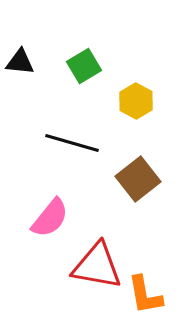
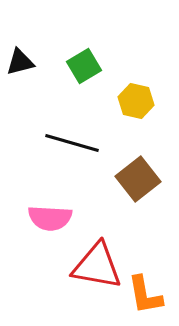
black triangle: rotated 20 degrees counterclockwise
yellow hexagon: rotated 16 degrees counterclockwise
pink semicircle: rotated 54 degrees clockwise
